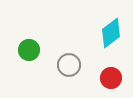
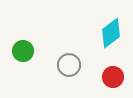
green circle: moved 6 px left, 1 px down
red circle: moved 2 px right, 1 px up
